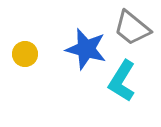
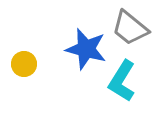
gray trapezoid: moved 2 px left
yellow circle: moved 1 px left, 10 px down
